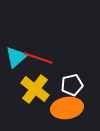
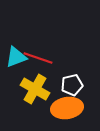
cyan triangle: rotated 20 degrees clockwise
yellow cross: rotated 8 degrees counterclockwise
